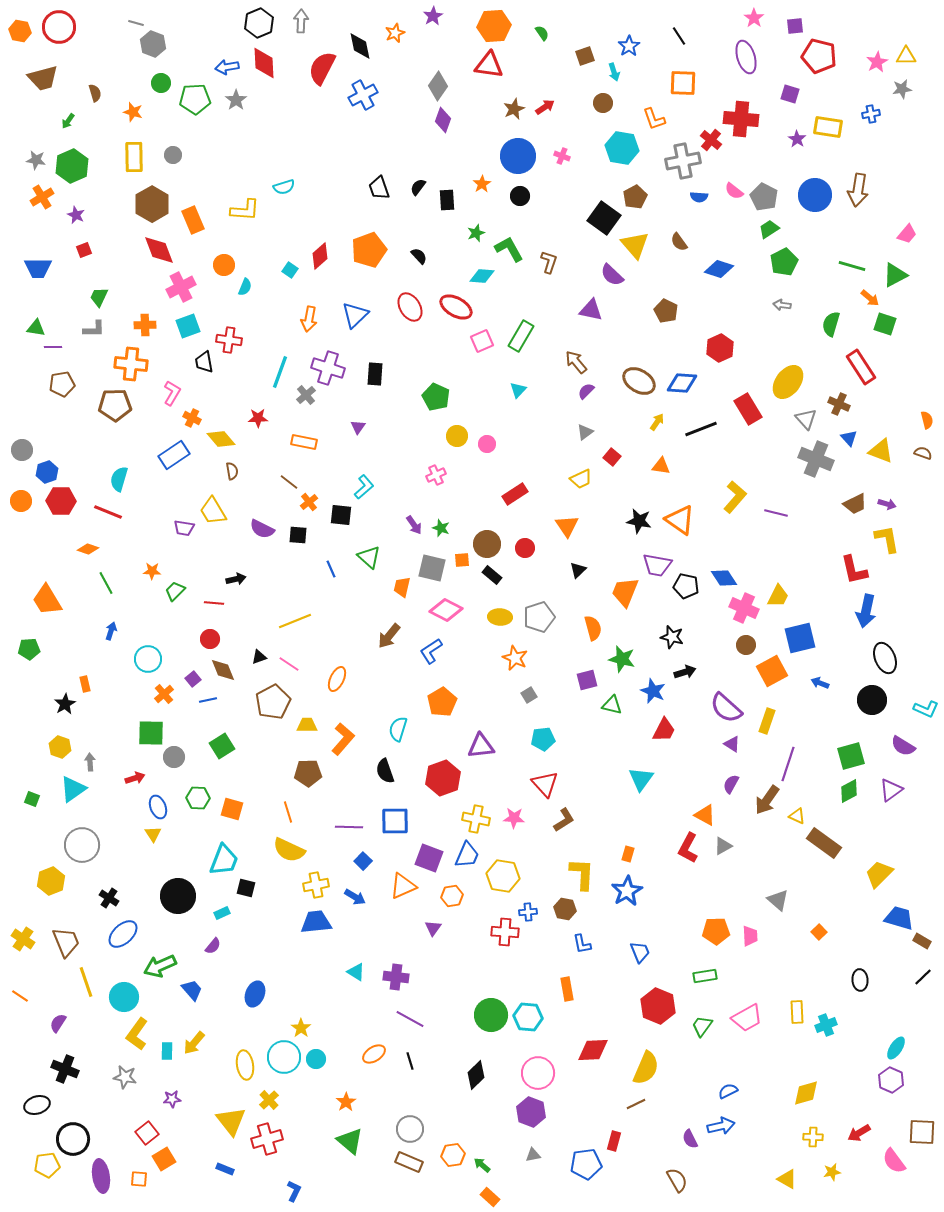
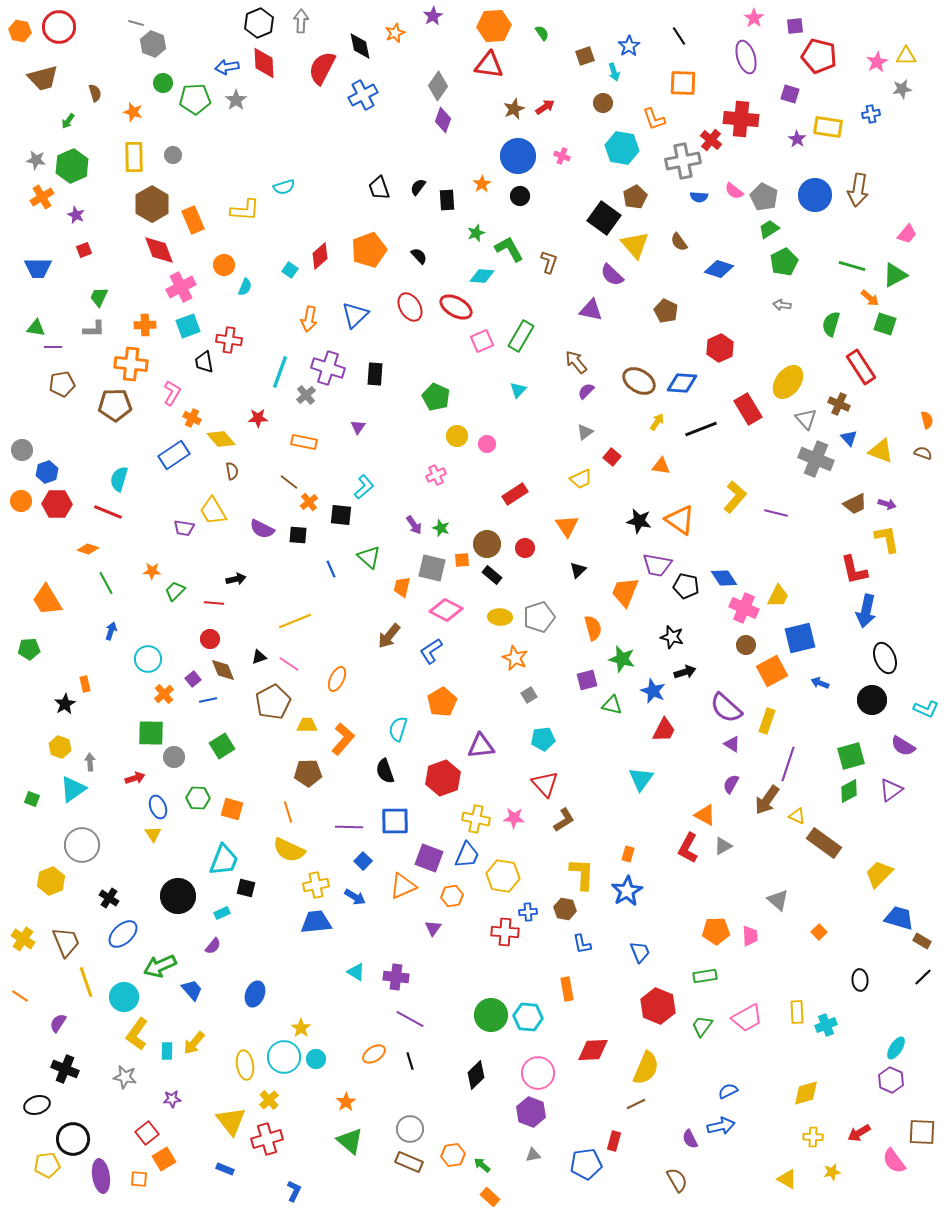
green circle at (161, 83): moved 2 px right
red hexagon at (61, 501): moved 4 px left, 3 px down
